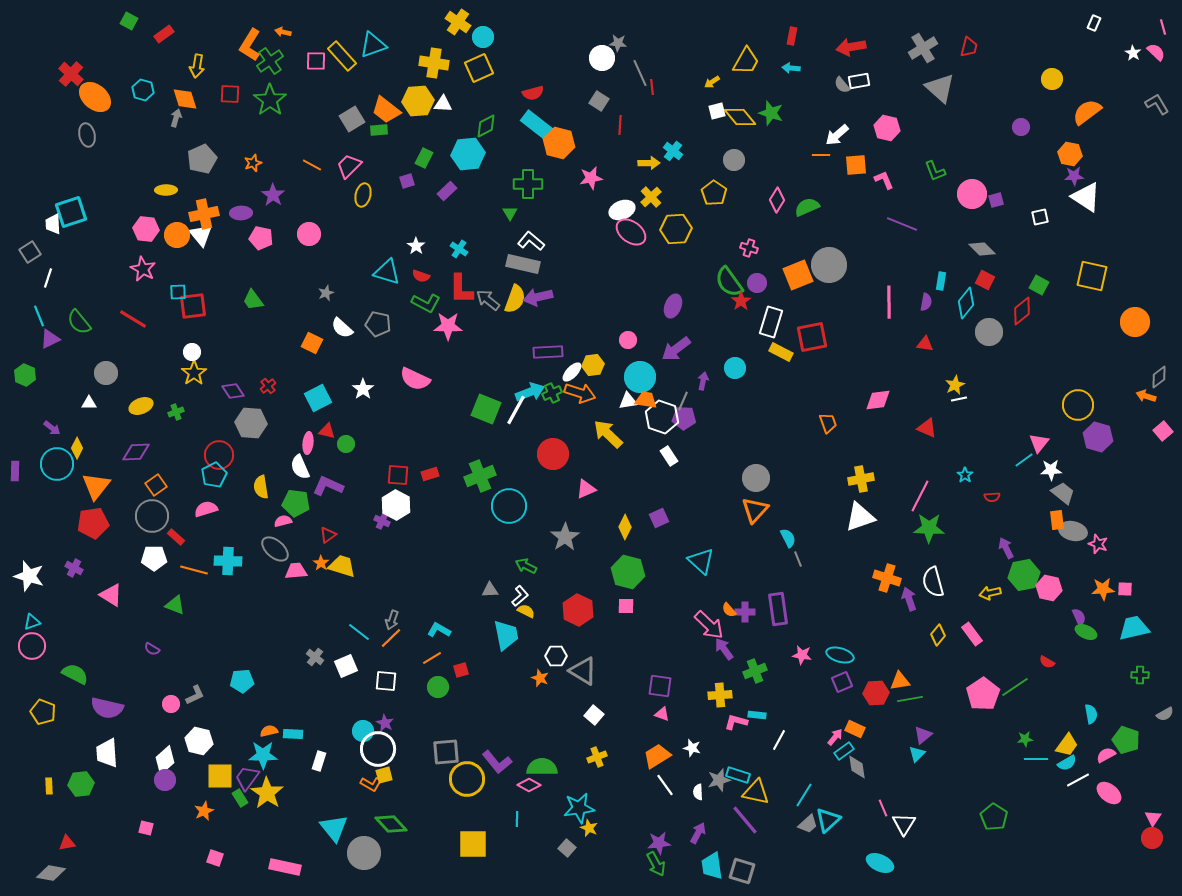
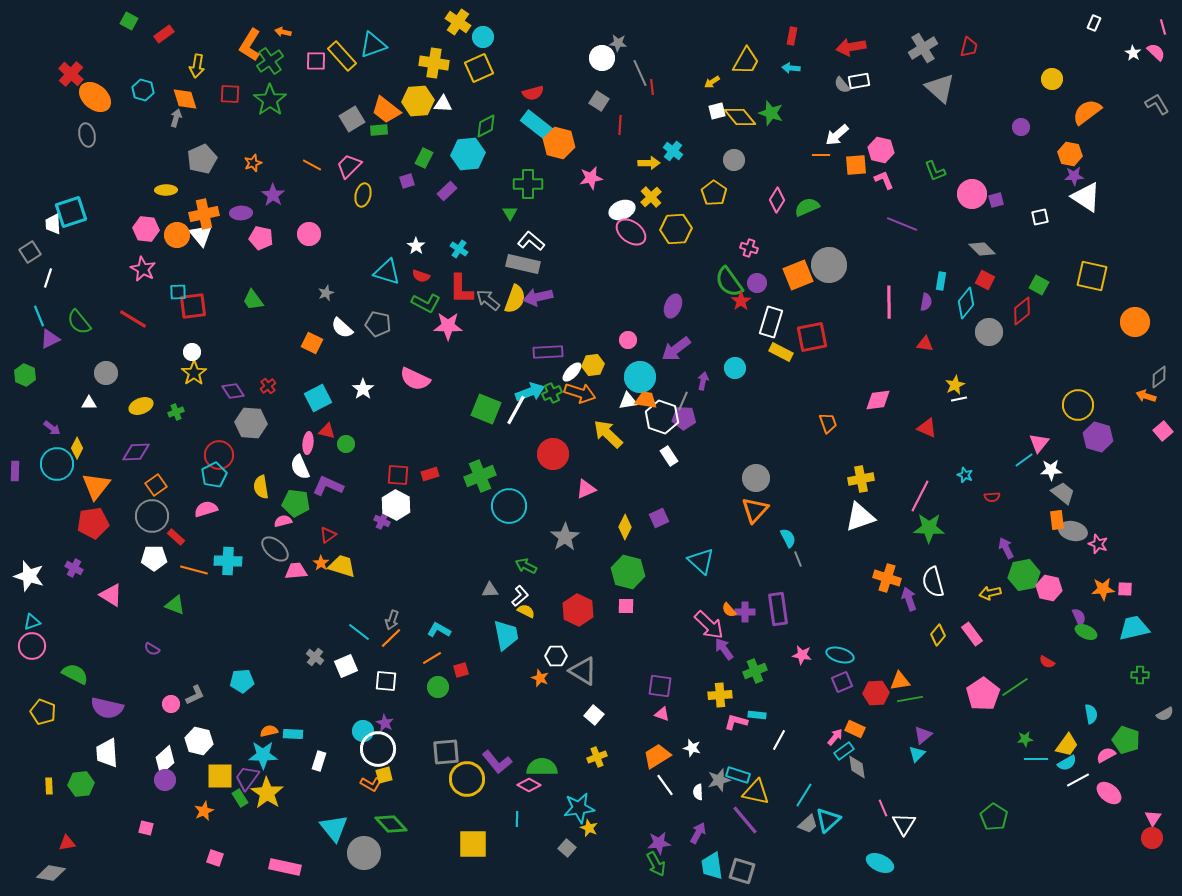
pink hexagon at (887, 128): moved 6 px left, 22 px down
cyan star at (965, 475): rotated 14 degrees counterclockwise
